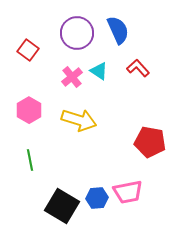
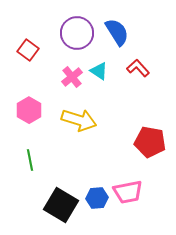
blue semicircle: moved 1 px left, 2 px down; rotated 8 degrees counterclockwise
black square: moved 1 px left, 1 px up
